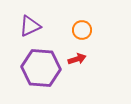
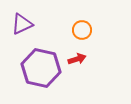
purple triangle: moved 8 px left, 2 px up
purple hexagon: rotated 9 degrees clockwise
